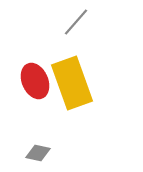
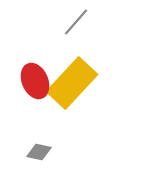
yellow rectangle: rotated 63 degrees clockwise
gray diamond: moved 1 px right, 1 px up
